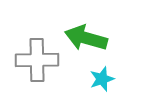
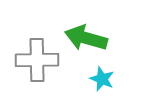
cyan star: rotated 30 degrees counterclockwise
